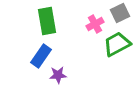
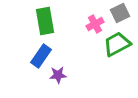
green rectangle: moved 2 px left
